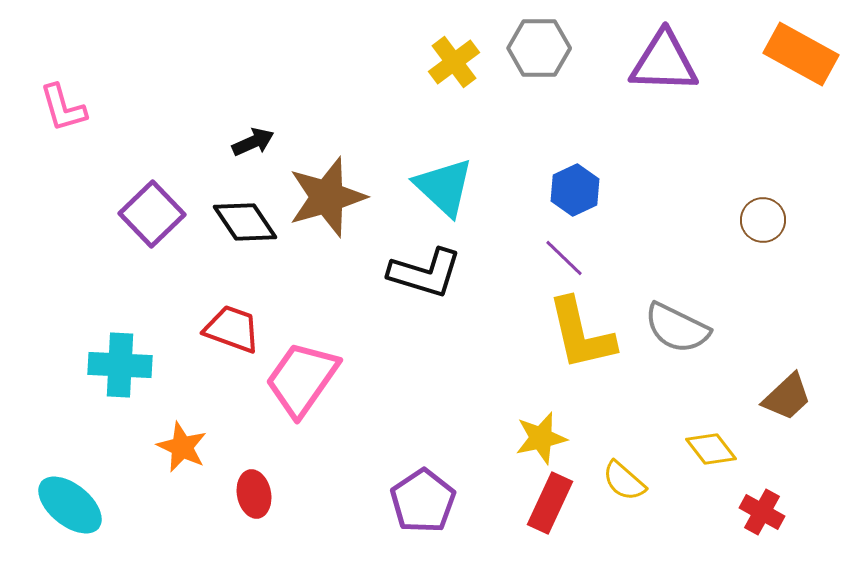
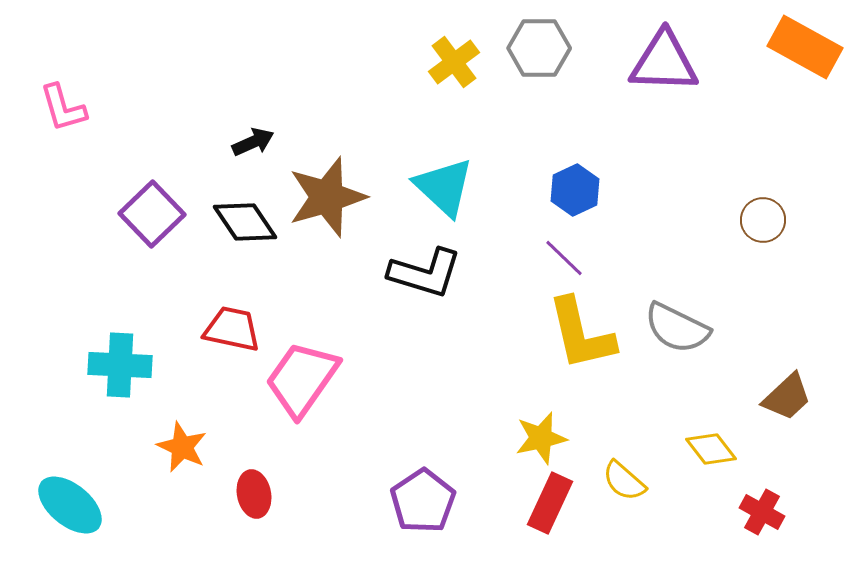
orange rectangle: moved 4 px right, 7 px up
red trapezoid: rotated 8 degrees counterclockwise
